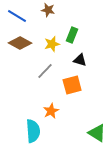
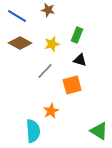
green rectangle: moved 5 px right
green triangle: moved 2 px right, 2 px up
